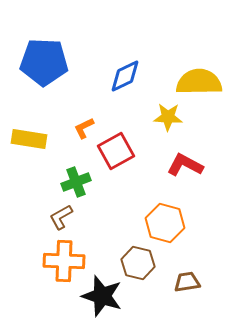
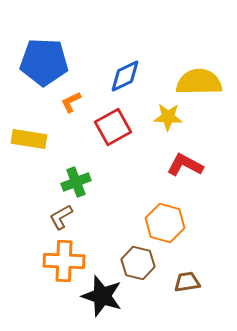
orange L-shape: moved 13 px left, 26 px up
red square: moved 3 px left, 24 px up
